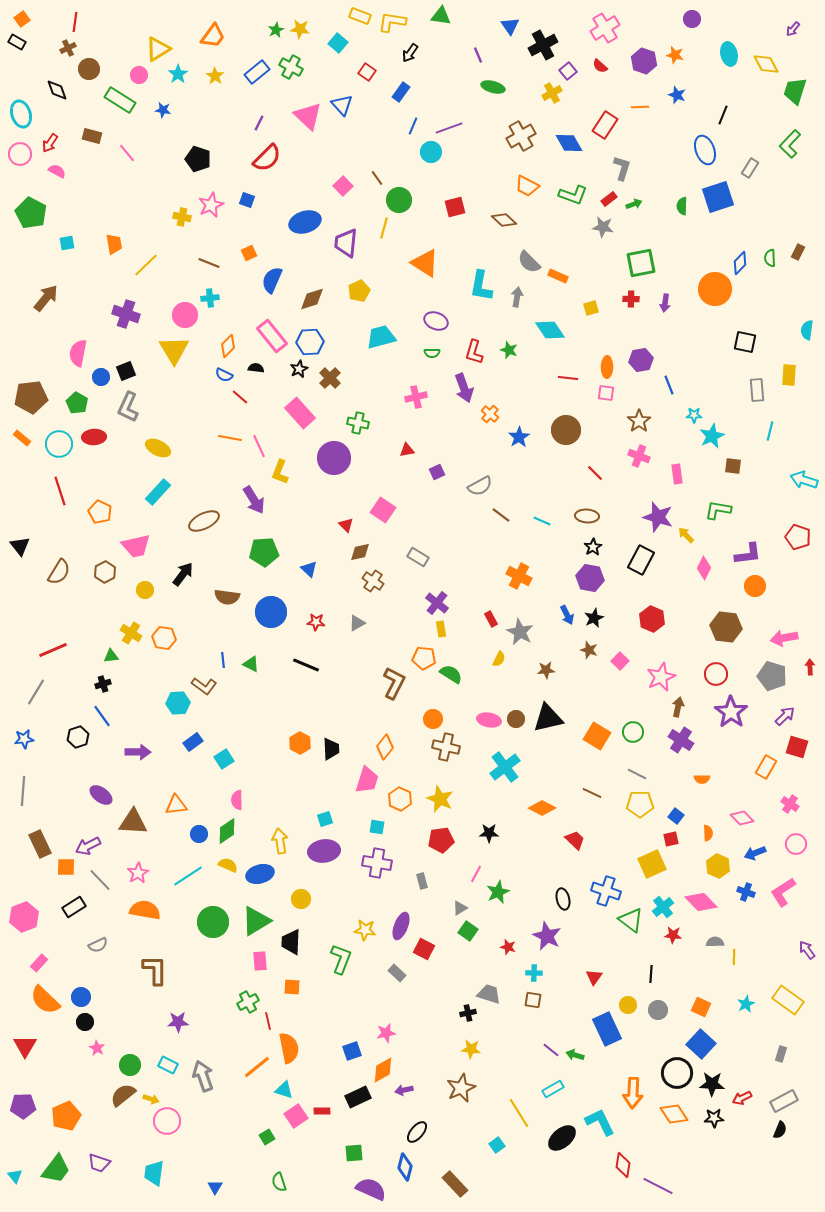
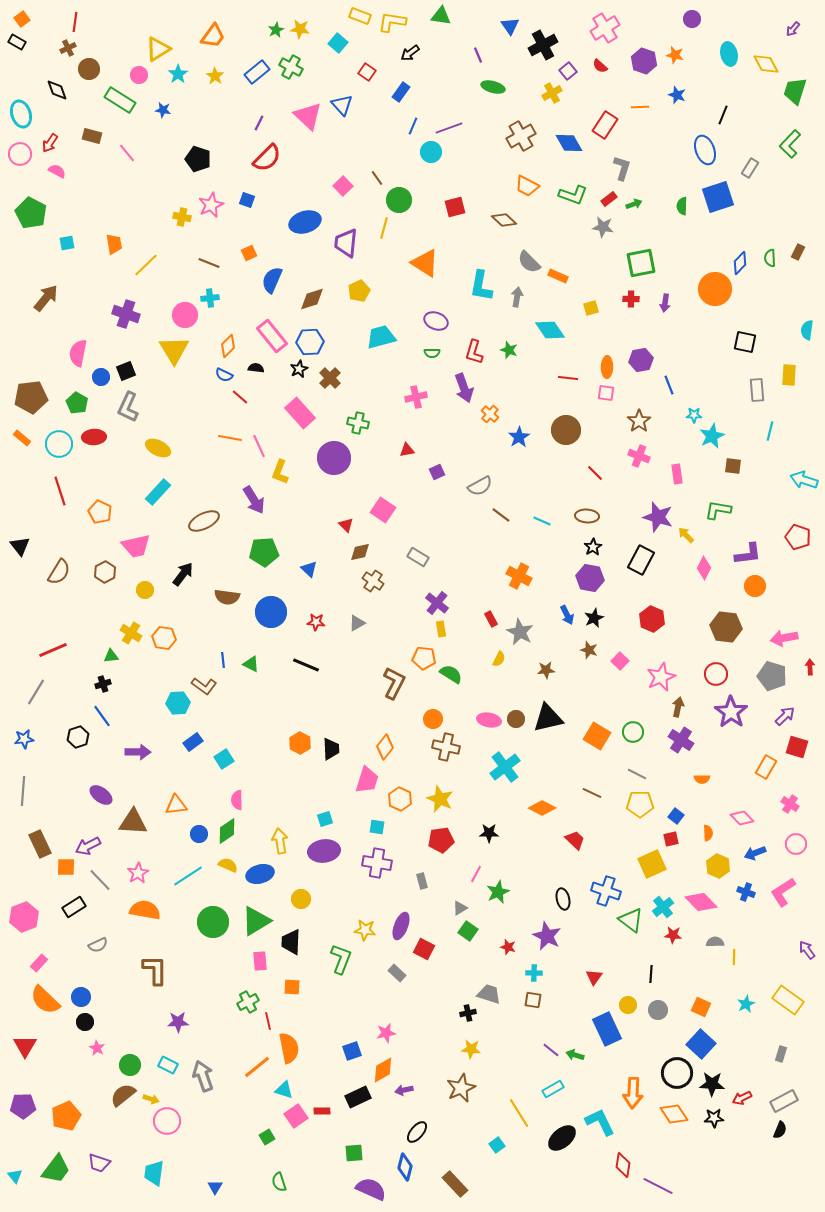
black arrow at (410, 53): rotated 18 degrees clockwise
